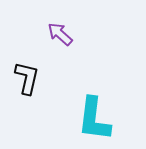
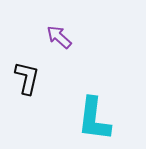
purple arrow: moved 1 px left, 3 px down
